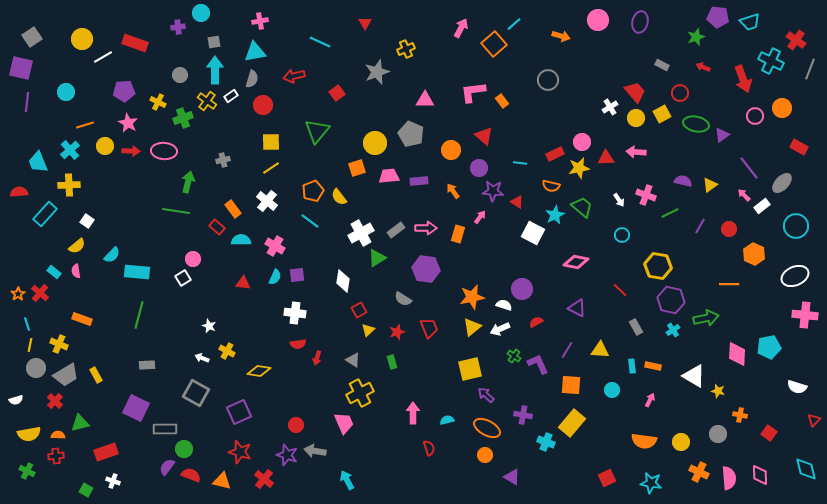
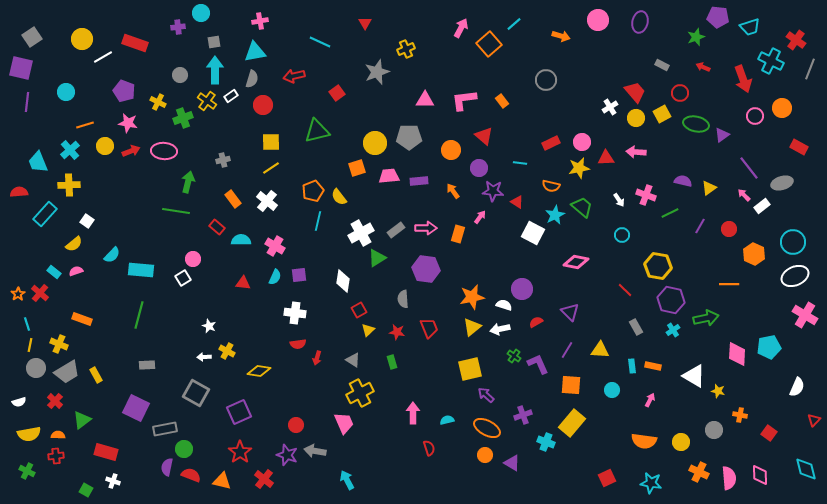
cyan trapezoid at (750, 22): moved 5 px down
orange square at (494, 44): moved 5 px left
gray circle at (548, 80): moved 2 px left
purple pentagon at (124, 91): rotated 25 degrees clockwise
pink L-shape at (473, 92): moved 9 px left, 8 px down
pink star at (128, 123): rotated 18 degrees counterclockwise
green triangle at (317, 131): rotated 36 degrees clockwise
gray pentagon at (411, 134): moved 2 px left, 3 px down; rotated 25 degrees counterclockwise
red arrow at (131, 151): rotated 24 degrees counterclockwise
red rectangle at (555, 154): moved 4 px left, 11 px up
gray ellipse at (782, 183): rotated 30 degrees clockwise
yellow triangle at (710, 185): moved 1 px left, 3 px down
orange rectangle at (233, 209): moved 10 px up
cyan line at (310, 221): moved 8 px right; rotated 66 degrees clockwise
cyan circle at (796, 226): moved 3 px left, 16 px down
yellow semicircle at (77, 246): moved 3 px left, 2 px up
pink semicircle at (76, 271): rotated 80 degrees clockwise
cyan rectangle at (137, 272): moved 4 px right, 2 px up
purple square at (297, 275): moved 2 px right
red line at (620, 290): moved 5 px right
gray semicircle at (403, 299): rotated 54 degrees clockwise
purple triangle at (577, 308): moved 7 px left, 4 px down; rotated 18 degrees clockwise
pink cross at (805, 315): rotated 25 degrees clockwise
white arrow at (500, 329): rotated 12 degrees clockwise
red star at (397, 332): rotated 28 degrees clockwise
white arrow at (202, 358): moved 2 px right, 1 px up; rotated 24 degrees counterclockwise
gray trapezoid at (66, 375): moved 1 px right, 3 px up
white semicircle at (797, 387): rotated 84 degrees counterclockwise
white semicircle at (16, 400): moved 3 px right, 2 px down
purple cross at (523, 415): rotated 30 degrees counterclockwise
green triangle at (80, 423): moved 2 px right, 3 px up; rotated 24 degrees counterclockwise
gray rectangle at (165, 429): rotated 10 degrees counterclockwise
gray circle at (718, 434): moved 4 px left, 4 px up
red rectangle at (106, 452): rotated 35 degrees clockwise
red star at (240, 452): rotated 20 degrees clockwise
purple semicircle at (167, 467): rotated 24 degrees counterclockwise
purple triangle at (512, 477): moved 14 px up
